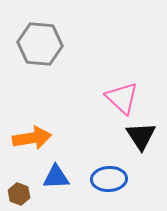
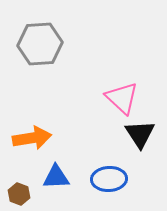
gray hexagon: rotated 9 degrees counterclockwise
black triangle: moved 1 px left, 2 px up
